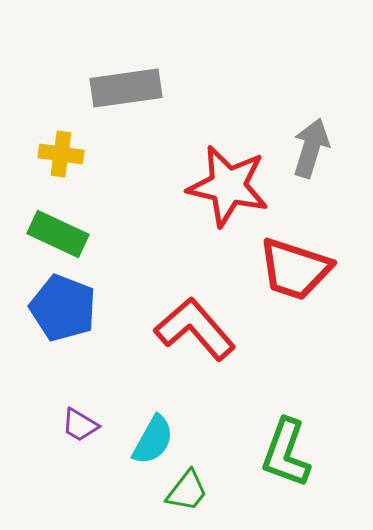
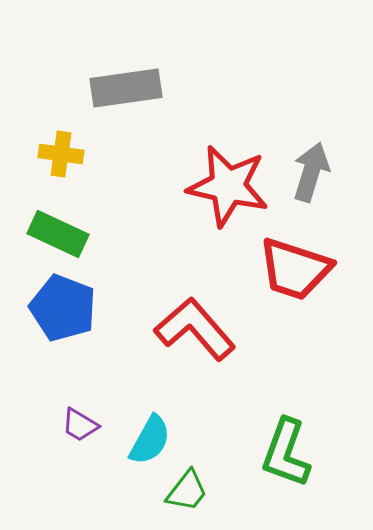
gray arrow: moved 24 px down
cyan semicircle: moved 3 px left
